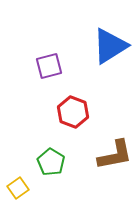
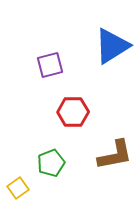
blue triangle: moved 2 px right
purple square: moved 1 px right, 1 px up
red hexagon: rotated 20 degrees counterclockwise
green pentagon: moved 1 px down; rotated 20 degrees clockwise
